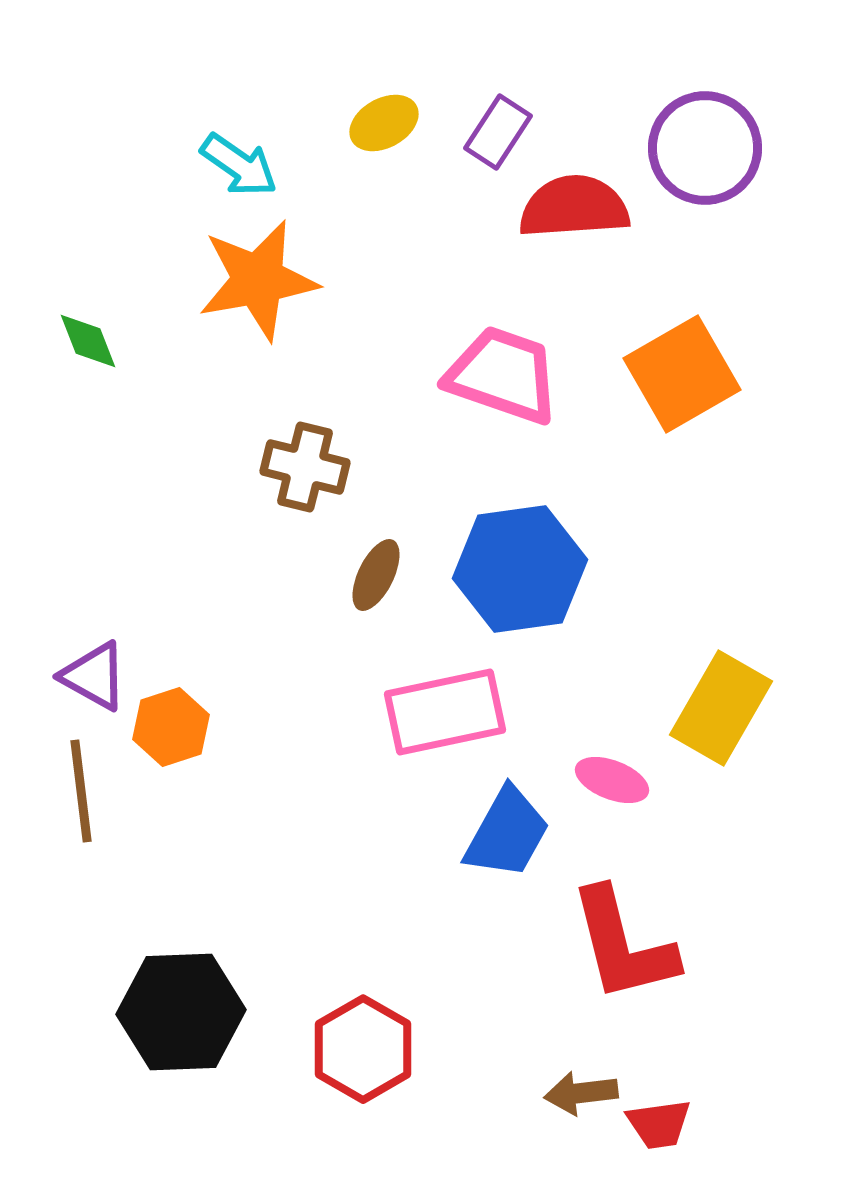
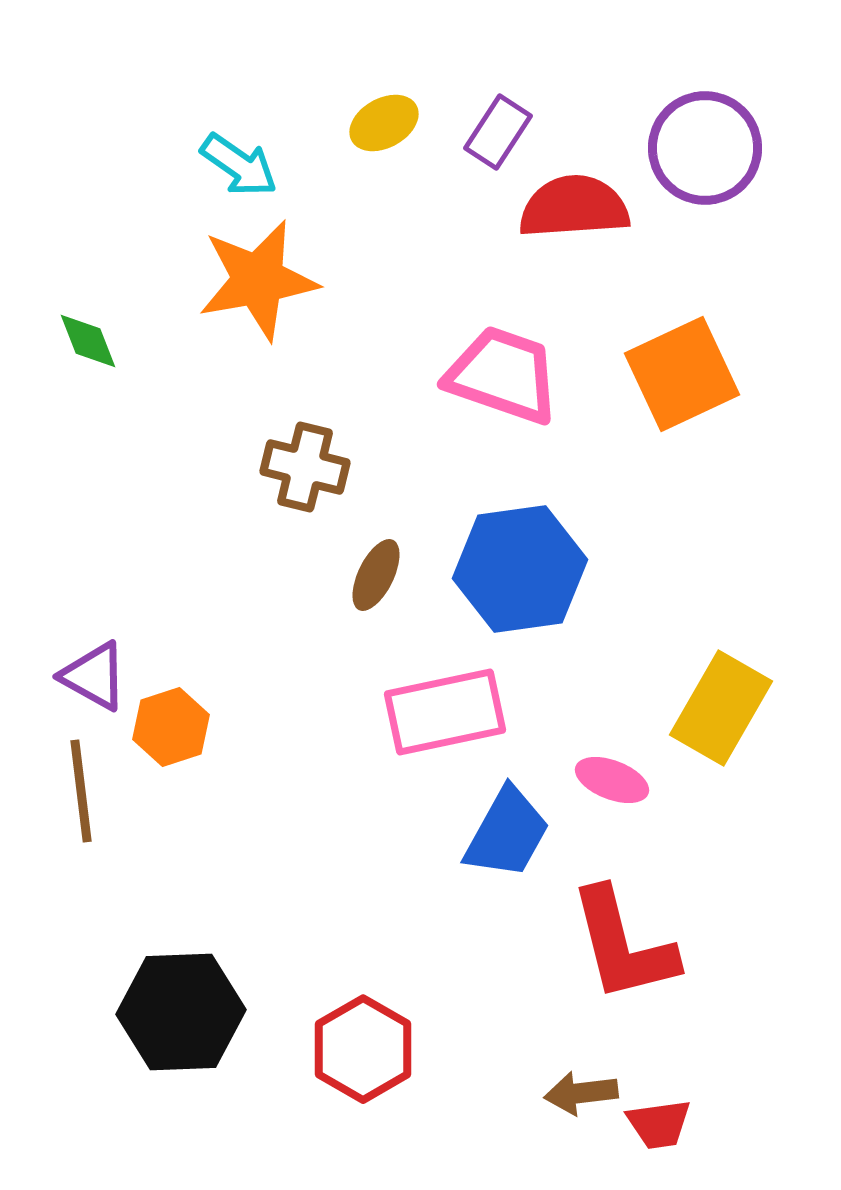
orange square: rotated 5 degrees clockwise
